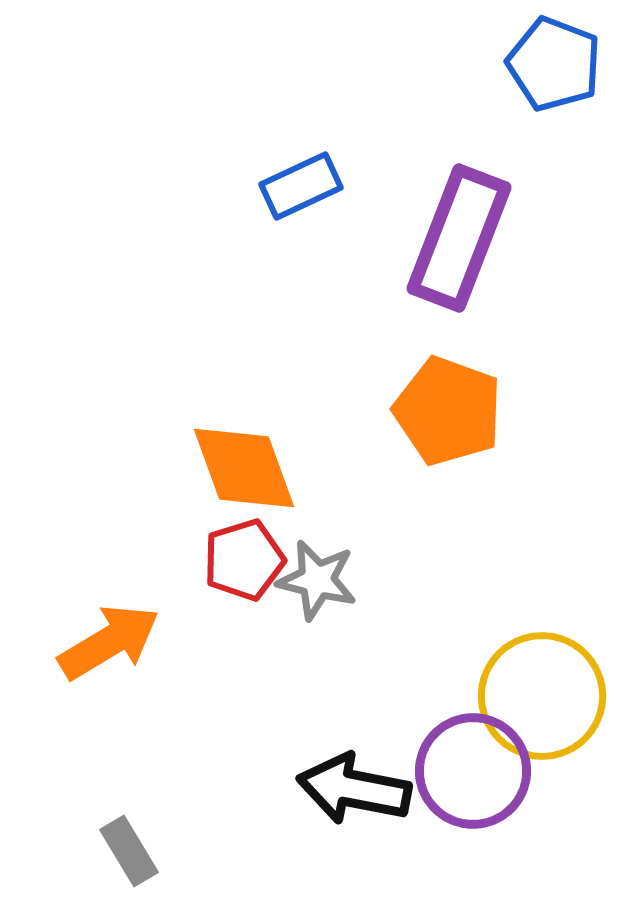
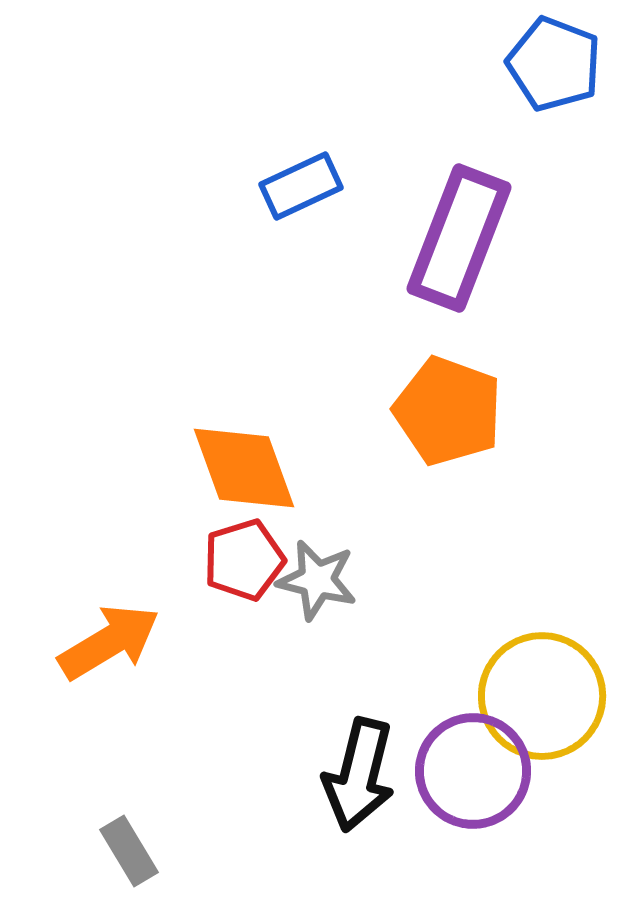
black arrow: moved 5 px right, 14 px up; rotated 87 degrees counterclockwise
